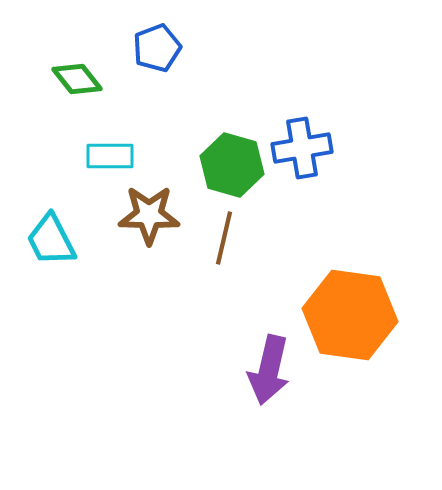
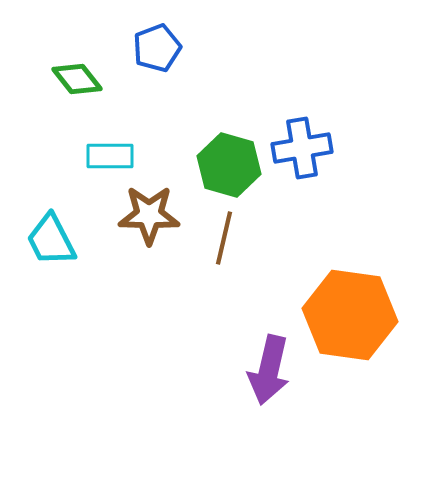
green hexagon: moved 3 px left
